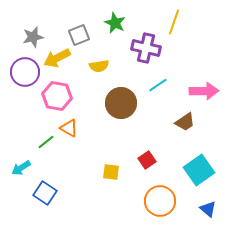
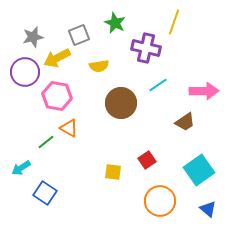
yellow square: moved 2 px right
